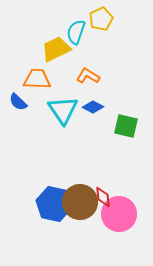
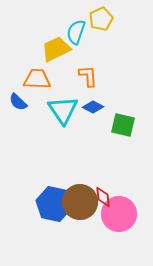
orange L-shape: rotated 55 degrees clockwise
green square: moved 3 px left, 1 px up
